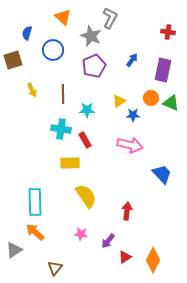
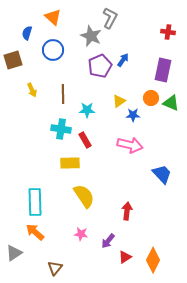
orange triangle: moved 10 px left
blue arrow: moved 9 px left
purple pentagon: moved 6 px right
yellow semicircle: moved 2 px left
gray triangle: moved 3 px down
